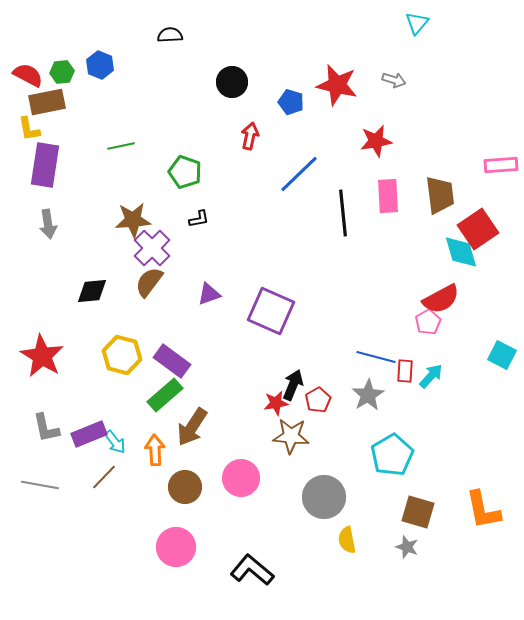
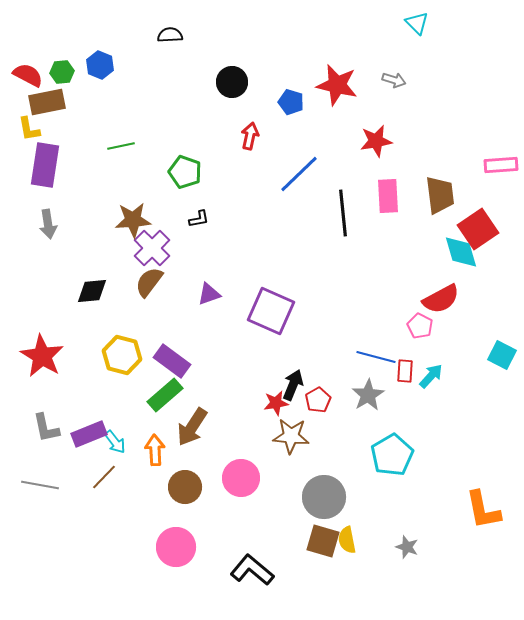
cyan triangle at (417, 23): rotated 25 degrees counterclockwise
pink pentagon at (428, 322): moved 8 px left, 4 px down; rotated 15 degrees counterclockwise
brown square at (418, 512): moved 95 px left, 29 px down
